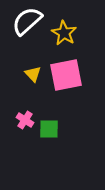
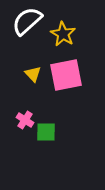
yellow star: moved 1 px left, 1 px down
green square: moved 3 px left, 3 px down
